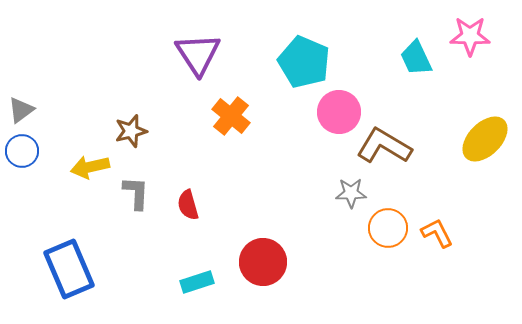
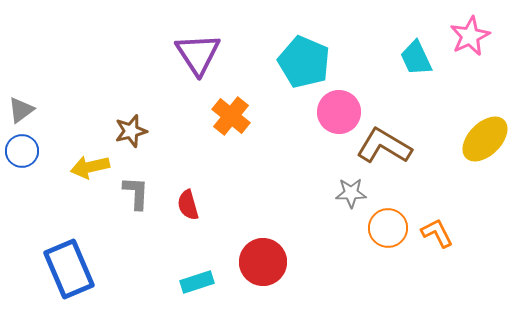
pink star: rotated 27 degrees counterclockwise
